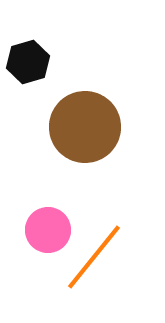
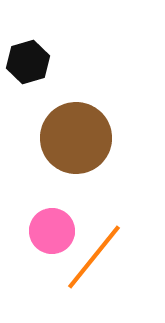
brown circle: moved 9 px left, 11 px down
pink circle: moved 4 px right, 1 px down
